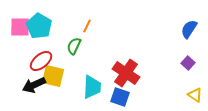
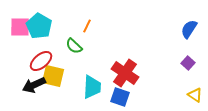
green semicircle: rotated 72 degrees counterclockwise
red cross: moved 1 px left
